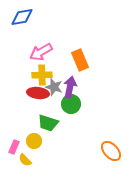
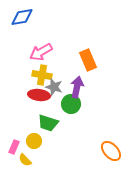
orange rectangle: moved 8 px right
yellow cross: rotated 12 degrees clockwise
purple arrow: moved 7 px right
red ellipse: moved 1 px right, 2 px down
